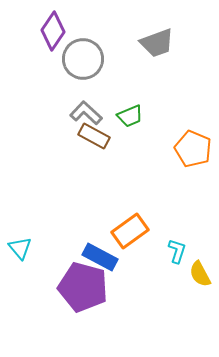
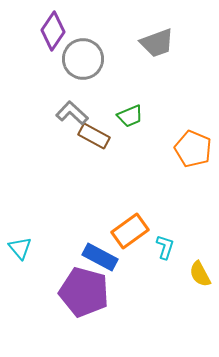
gray L-shape: moved 14 px left
cyan L-shape: moved 12 px left, 4 px up
purple pentagon: moved 1 px right, 5 px down
